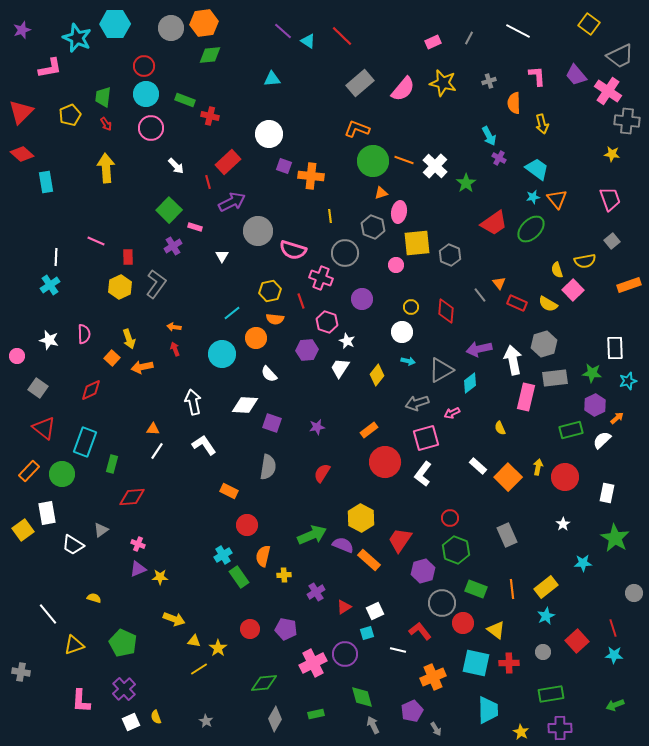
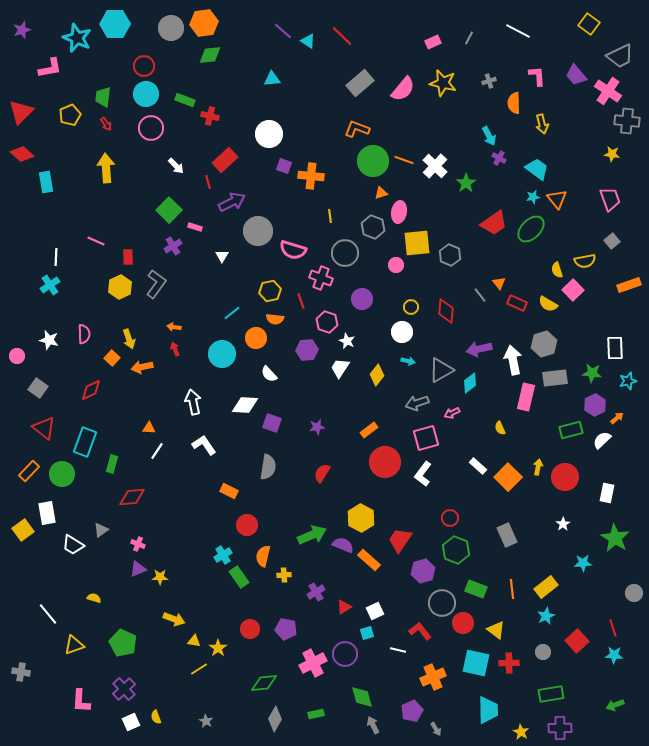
red rectangle at (228, 162): moved 3 px left, 2 px up
orange triangle at (153, 429): moved 4 px left, 1 px up
